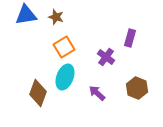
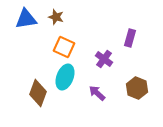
blue triangle: moved 4 px down
orange square: rotated 35 degrees counterclockwise
purple cross: moved 2 px left, 2 px down
